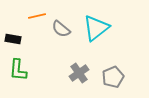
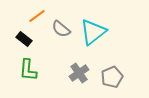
orange line: rotated 24 degrees counterclockwise
cyan triangle: moved 3 px left, 4 px down
black rectangle: moved 11 px right; rotated 28 degrees clockwise
green L-shape: moved 10 px right
gray pentagon: moved 1 px left
